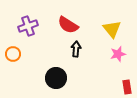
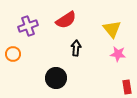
red semicircle: moved 2 px left, 5 px up; rotated 65 degrees counterclockwise
black arrow: moved 1 px up
pink star: rotated 21 degrees clockwise
